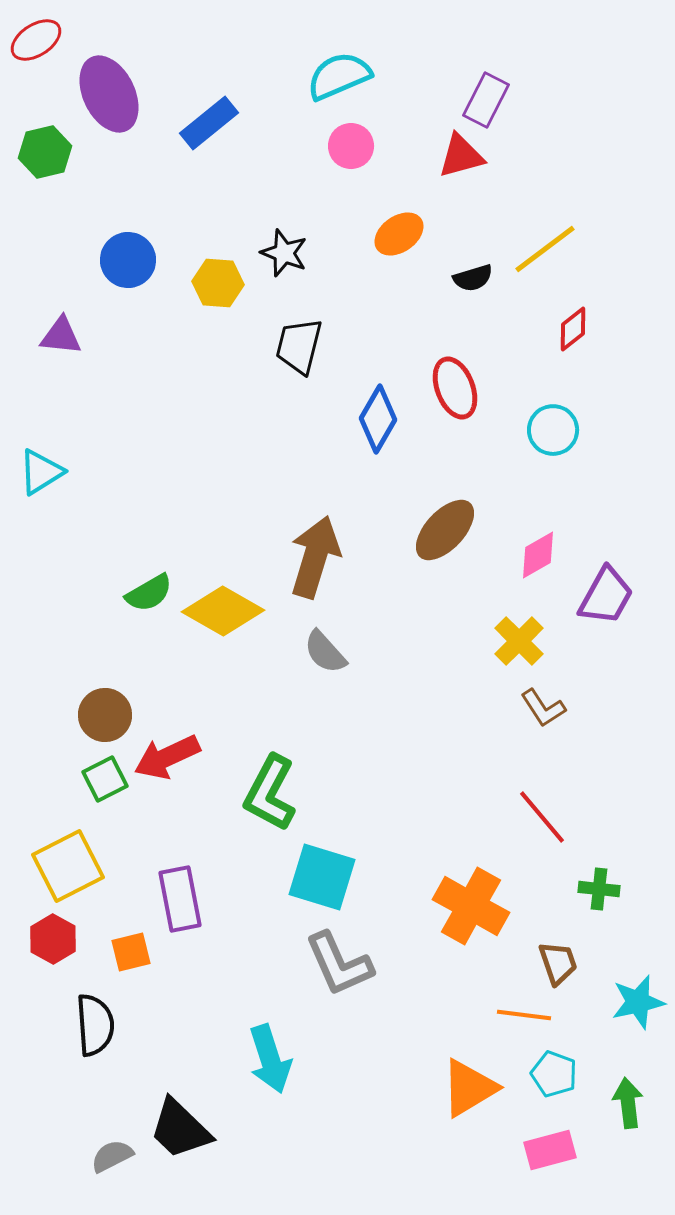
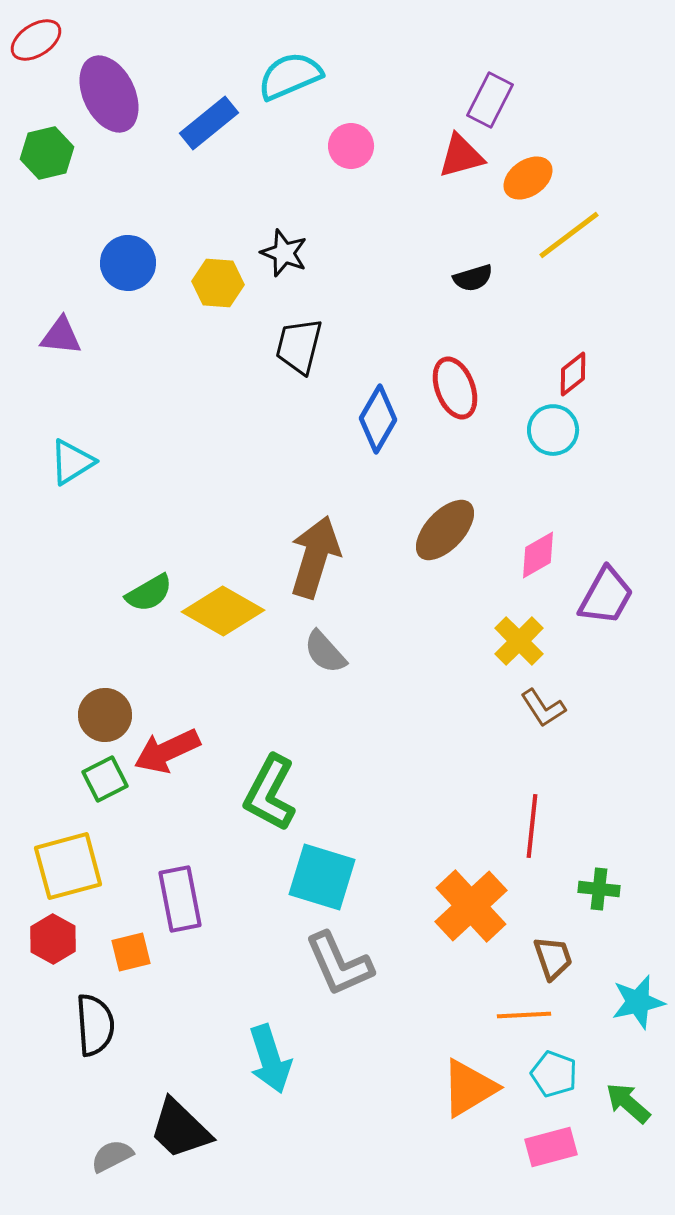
cyan semicircle at (339, 76): moved 49 px left
purple rectangle at (486, 100): moved 4 px right
green hexagon at (45, 152): moved 2 px right, 1 px down
orange ellipse at (399, 234): moved 129 px right, 56 px up
yellow line at (545, 249): moved 24 px right, 14 px up
blue circle at (128, 260): moved 3 px down
red diamond at (573, 329): moved 45 px down
cyan triangle at (41, 472): moved 31 px right, 10 px up
red arrow at (167, 757): moved 6 px up
red line at (542, 817): moved 10 px left, 9 px down; rotated 46 degrees clockwise
yellow square at (68, 866): rotated 12 degrees clockwise
orange cross at (471, 906): rotated 18 degrees clockwise
brown trapezoid at (558, 963): moved 5 px left, 5 px up
orange line at (524, 1015): rotated 10 degrees counterclockwise
green arrow at (628, 1103): rotated 42 degrees counterclockwise
pink rectangle at (550, 1150): moved 1 px right, 3 px up
